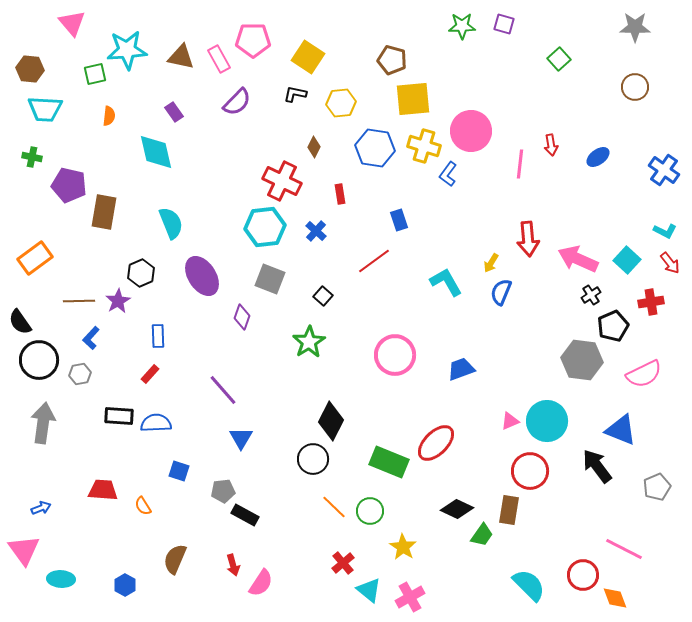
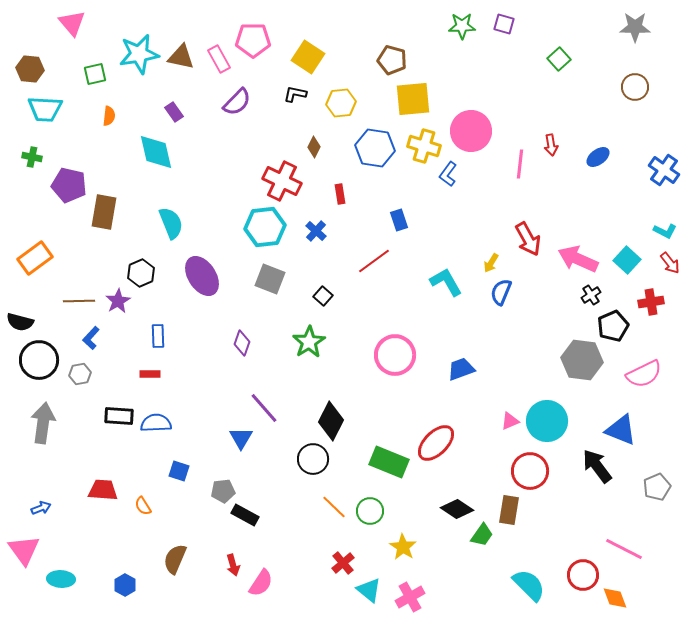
cyan star at (127, 50): moved 12 px right, 4 px down; rotated 6 degrees counterclockwise
red arrow at (528, 239): rotated 24 degrees counterclockwise
purple diamond at (242, 317): moved 26 px down
black semicircle at (20, 322): rotated 40 degrees counterclockwise
red rectangle at (150, 374): rotated 48 degrees clockwise
purple line at (223, 390): moved 41 px right, 18 px down
black diamond at (457, 509): rotated 8 degrees clockwise
